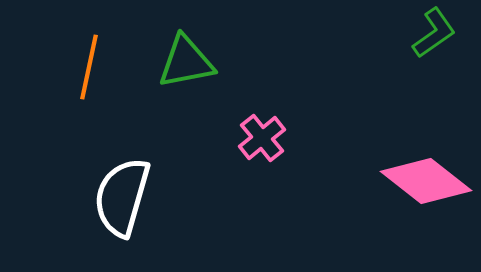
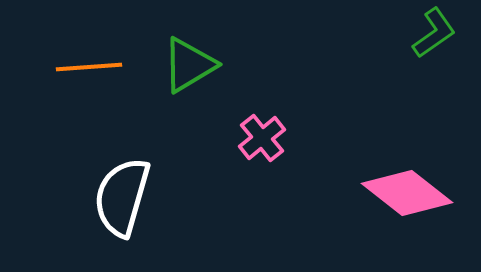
green triangle: moved 3 px right, 3 px down; rotated 20 degrees counterclockwise
orange line: rotated 74 degrees clockwise
pink diamond: moved 19 px left, 12 px down
